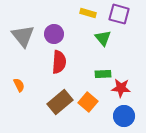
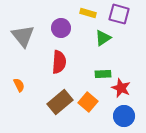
purple circle: moved 7 px right, 6 px up
green triangle: rotated 36 degrees clockwise
red star: rotated 18 degrees clockwise
